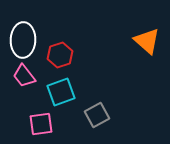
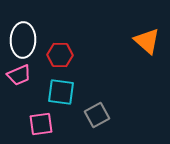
red hexagon: rotated 20 degrees clockwise
pink trapezoid: moved 5 px left, 1 px up; rotated 75 degrees counterclockwise
cyan square: rotated 28 degrees clockwise
